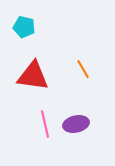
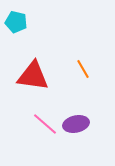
cyan pentagon: moved 8 px left, 5 px up
pink line: rotated 36 degrees counterclockwise
